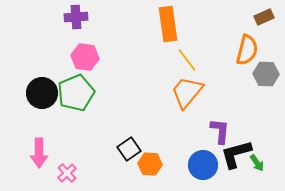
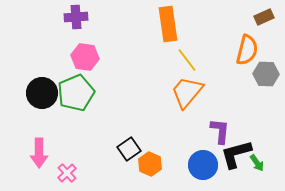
orange hexagon: rotated 20 degrees clockwise
